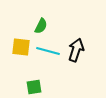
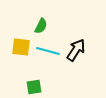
black arrow: rotated 15 degrees clockwise
